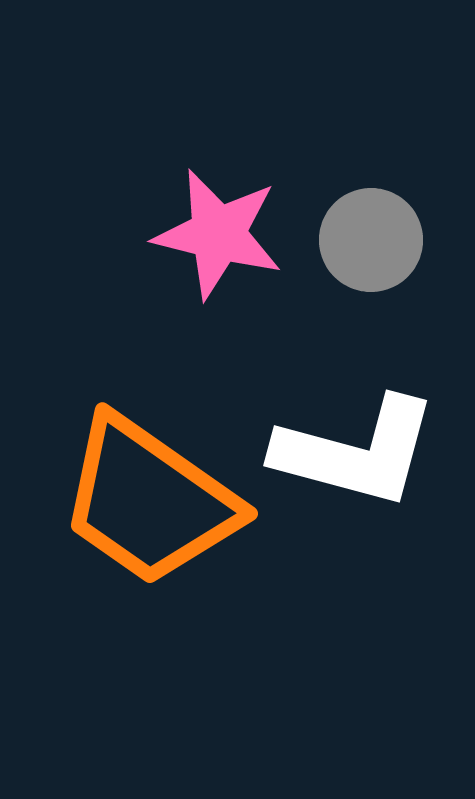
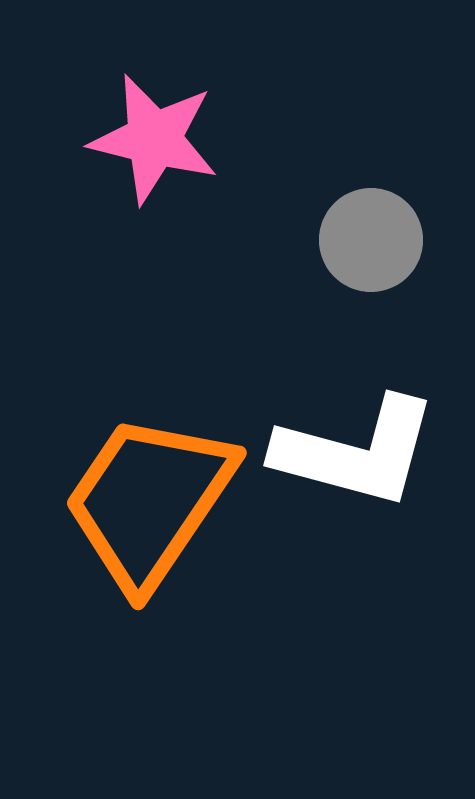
pink star: moved 64 px left, 95 px up
orange trapezoid: rotated 89 degrees clockwise
